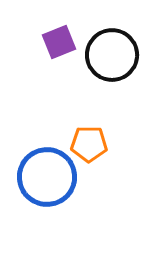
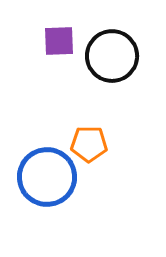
purple square: moved 1 px up; rotated 20 degrees clockwise
black circle: moved 1 px down
